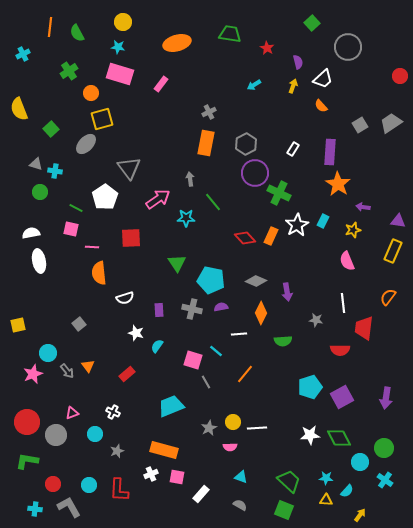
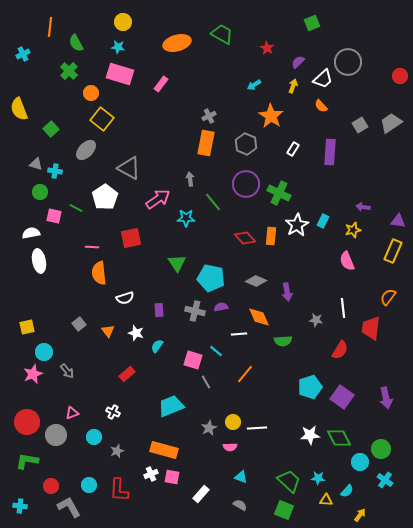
green square at (312, 23): rotated 21 degrees clockwise
green semicircle at (77, 33): moved 1 px left, 10 px down
green trapezoid at (230, 34): moved 8 px left; rotated 20 degrees clockwise
gray circle at (348, 47): moved 15 px down
purple semicircle at (298, 62): rotated 120 degrees counterclockwise
green cross at (69, 71): rotated 12 degrees counterclockwise
gray cross at (209, 112): moved 4 px down
yellow square at (102, 119): rotated 35 degrees counterclockwise
gray ellipse at (86, 144): moved 6 px down
gray hexagon at (246, 144): rotated 10 degrees counterclockwise
gray triangle at (129, 168): rotated 25 degrees counterclockwise
purple circle at (255, 173): moved 9 px left, 11 px down
orange star at (338, 184): moved 67 px left, 68 px up
pink square at (71, 229): moved 17 px left, 13 px up
orange rectangle at (271, 236): rotated 18 degrees counterclockwise
red square at (131, 238): rotated 10 degrees counterclockwise
cyan pentagon at (211, 280): moved 2 px up
white line at (343, 303): moved 5 px down
gray cross at (192, 309): moved 3 px right, 2 px down
orange diamond at (261, 313): moved 2 px left, 4 px down; rotated 50 degrees counterclockwise
yellow square at (18, 325): moved 9 px right, 2 px down
red trapezoid at (364, 328): moved 7 px right
red semicircle at (340, 350): rotated 60 degrees counterclockwise
cyan circle at (48, 353): moved 4 px left, 1 px up
orange triangle at (88, 366): moved 20 px right, 35 px up
purple square at (342, 397): rotated 25 degrees counterclockwise
purple arrow at (386, 398): rotated 20 degrees counterclockwise
cyan circle at (95, 434): moved 1 px left, 3 px down
green circle at (384, 448): moved 3 px left, 1 px down
pink square at (177, 477): moved 5 px left
cyan star at (326, 478): moved 8 px left
red circle at (53, 484): moved 2 px left, 2 px down
cyan cross at (35, 509): moved 15 px left, 3 px up
